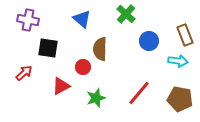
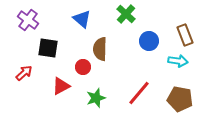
purple cross: rotated 25 degrees clockwise
